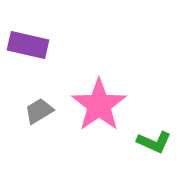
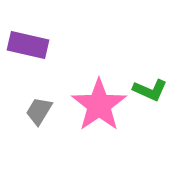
gray trapezoid: rotated 28 degrees counterclockwise
green L-shape: moved 4 px left, 52 px up
